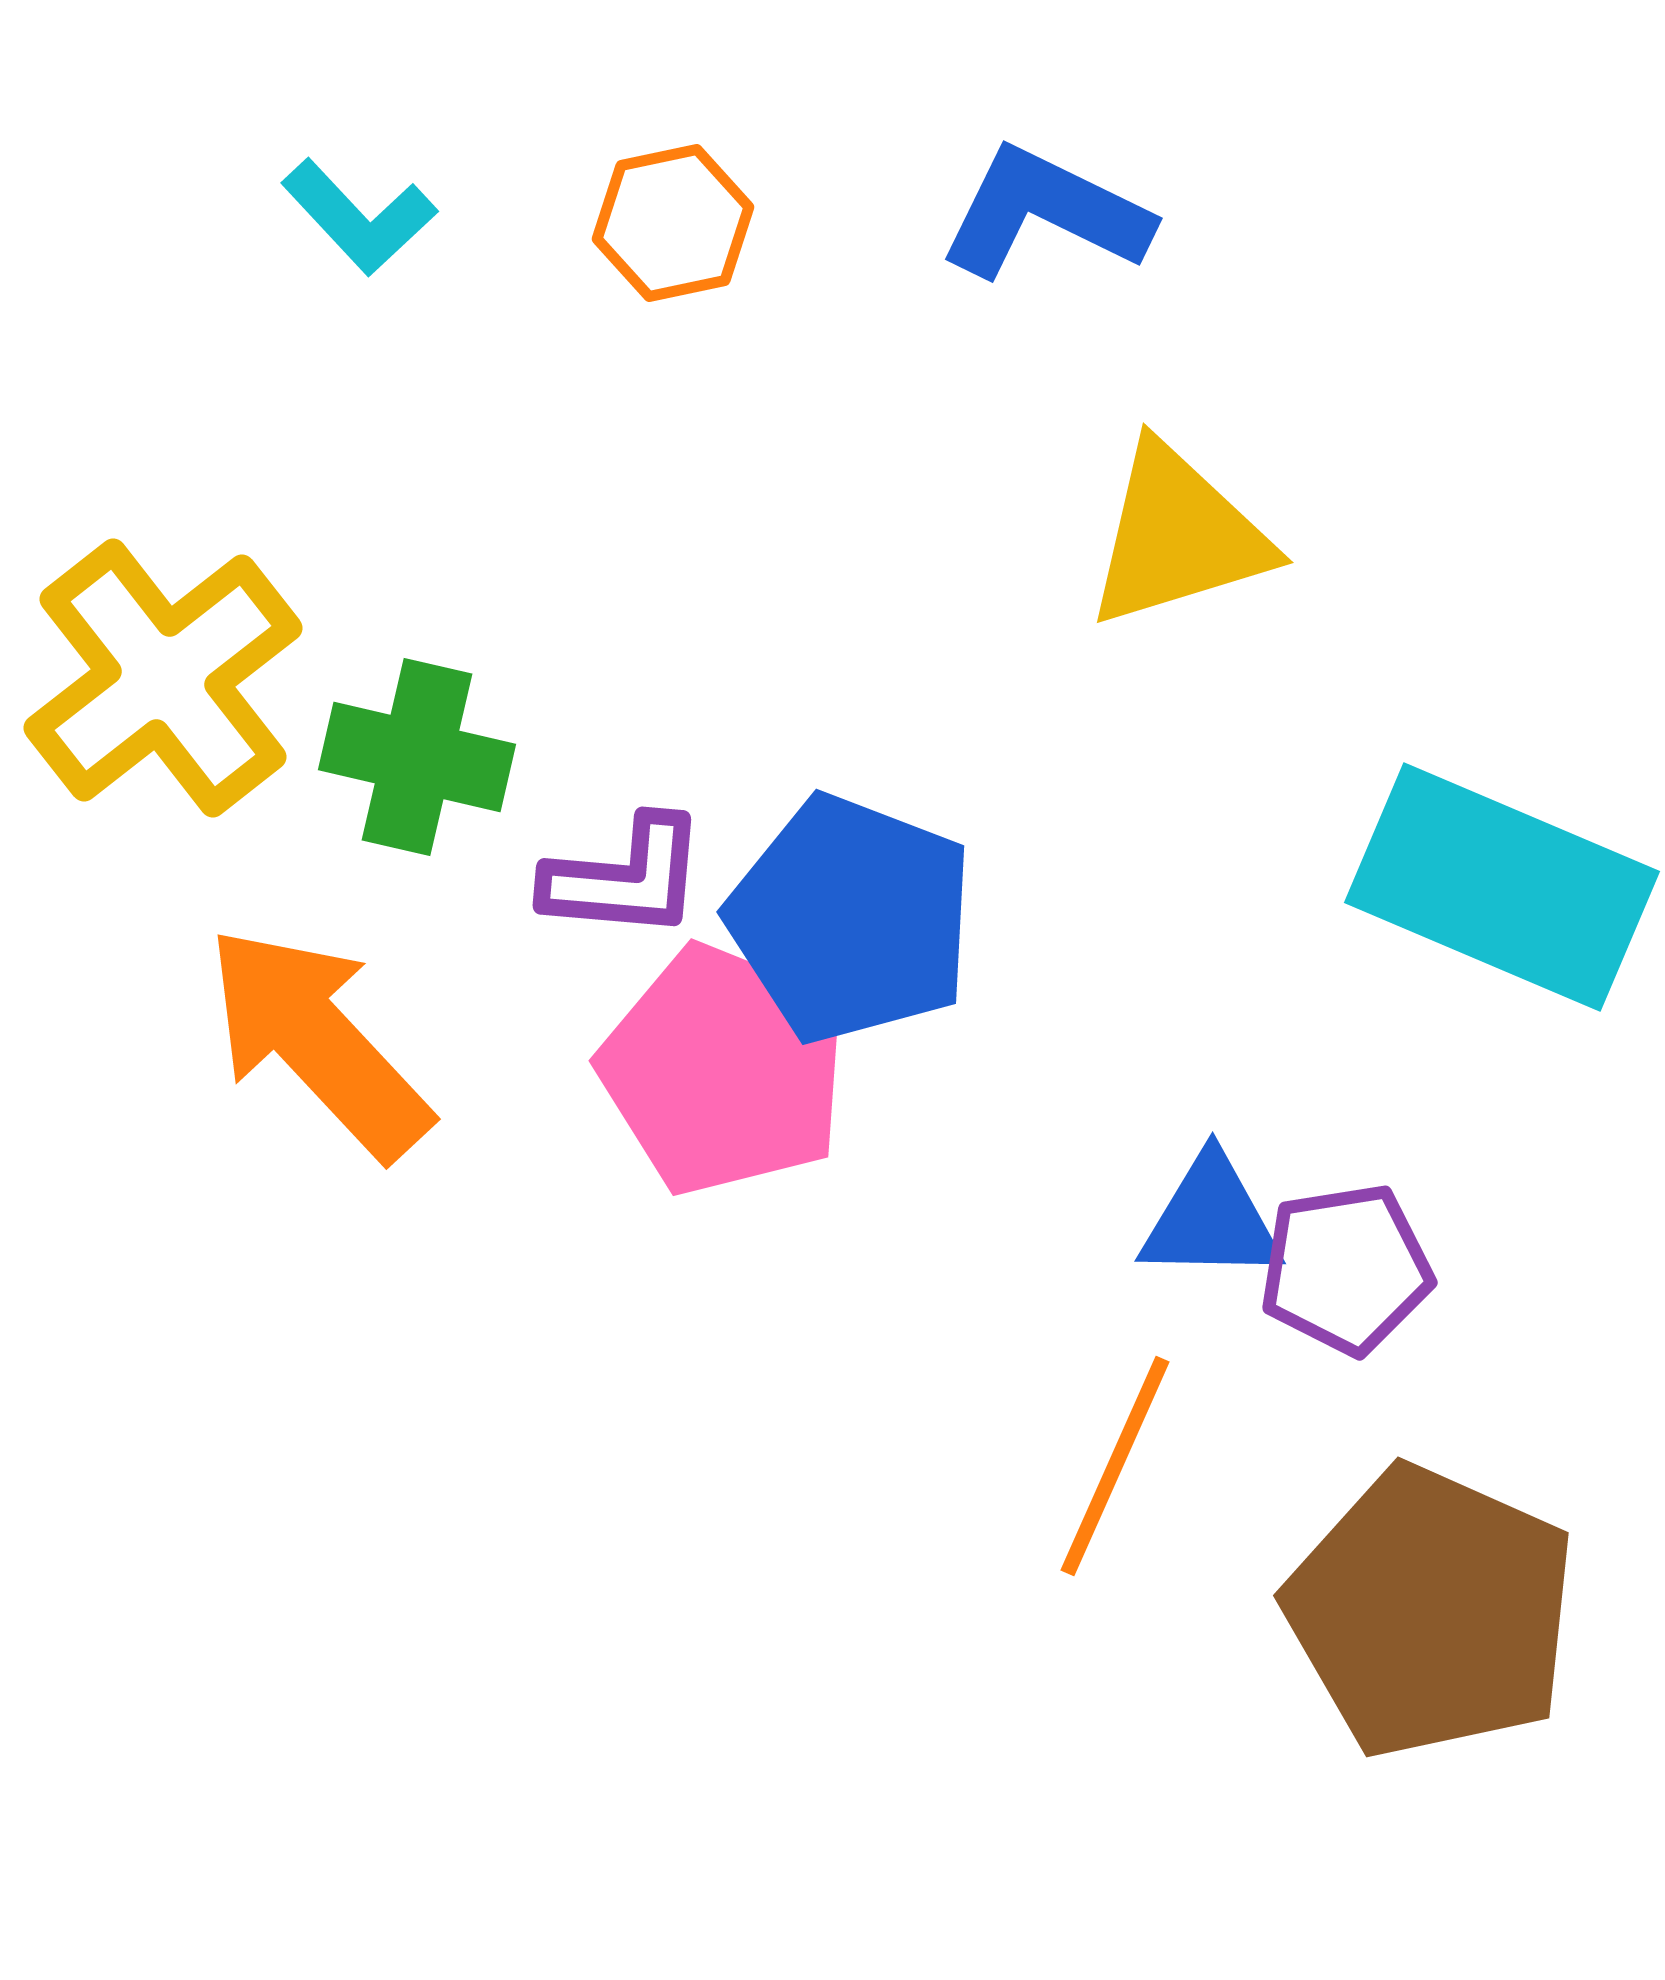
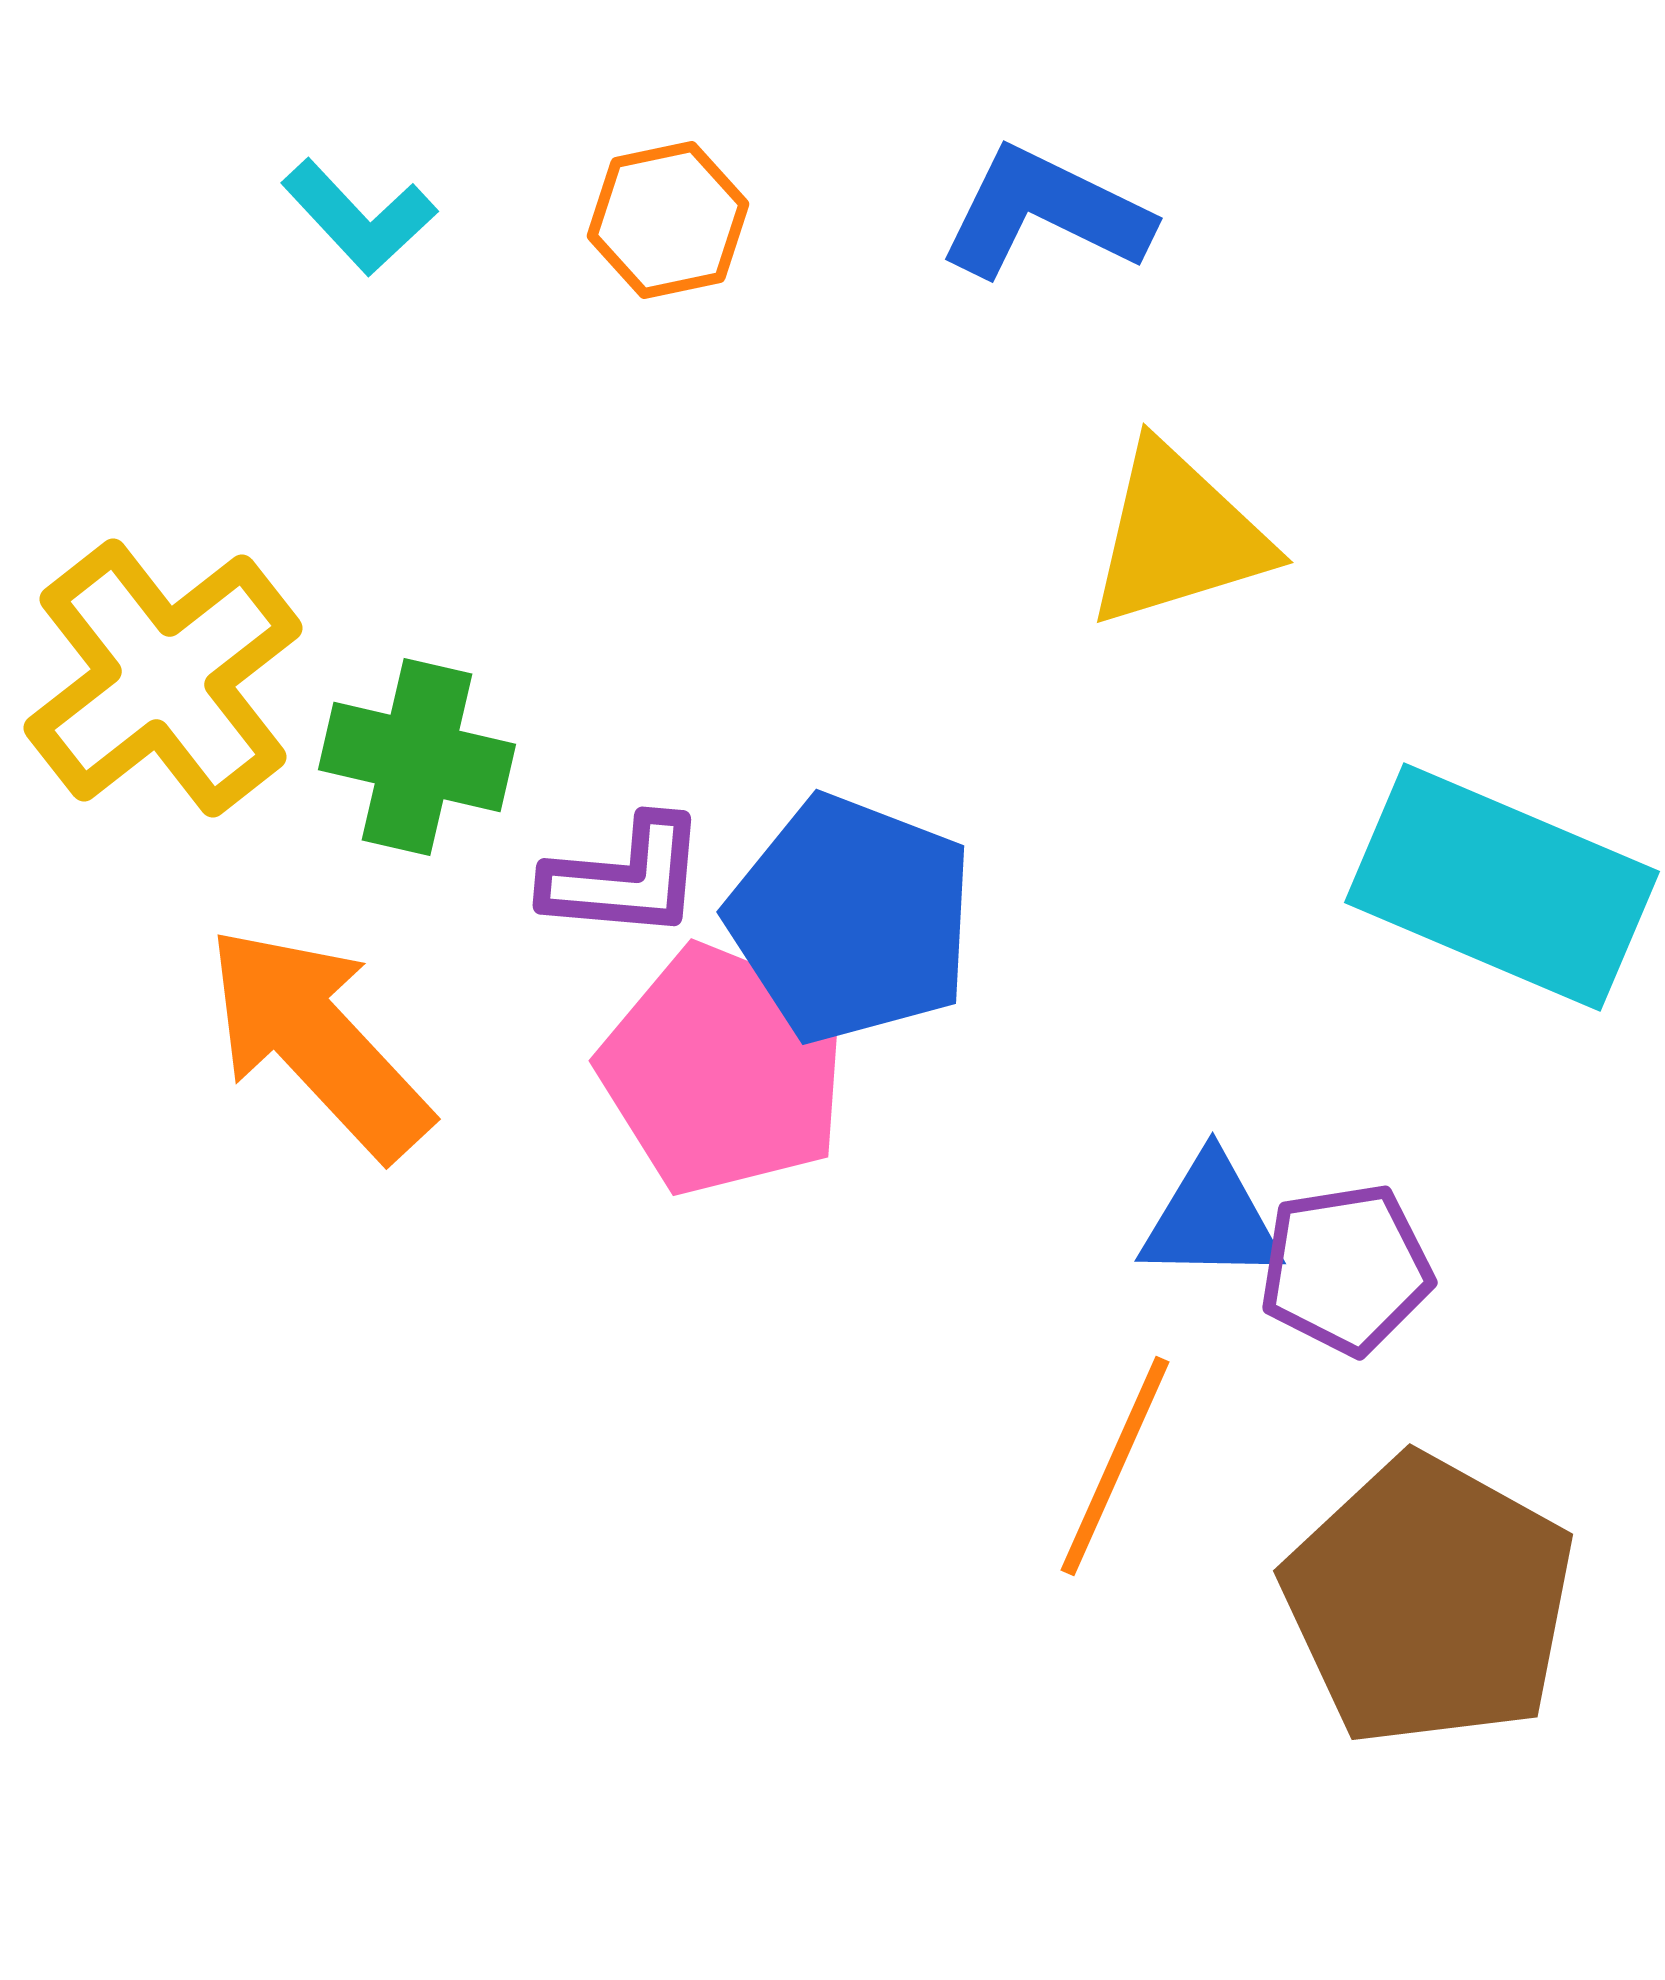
orange hexagon: moved 5 px left, 3 px up
brown pentagon: moved 2 px left, 11 px up; rotated 5 degrees clockwise
